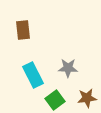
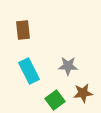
gray star: moved 2 px up
cyan rectangle: moved 4 px left, 4 px up
brown star: moved 4 px left, 5 px up
